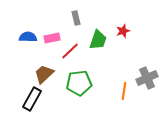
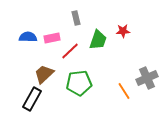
red star: rotated 16 degrees clockwise
orange line: rotated 42 degrees counterclockwise
